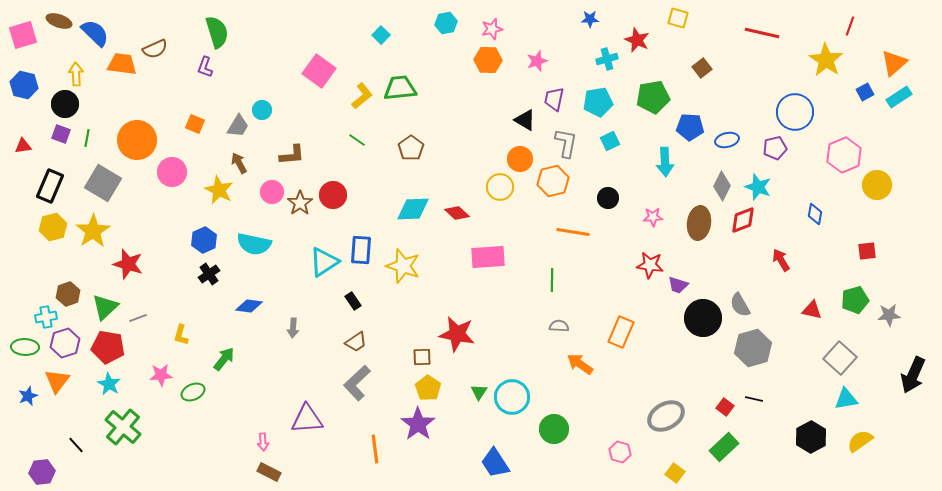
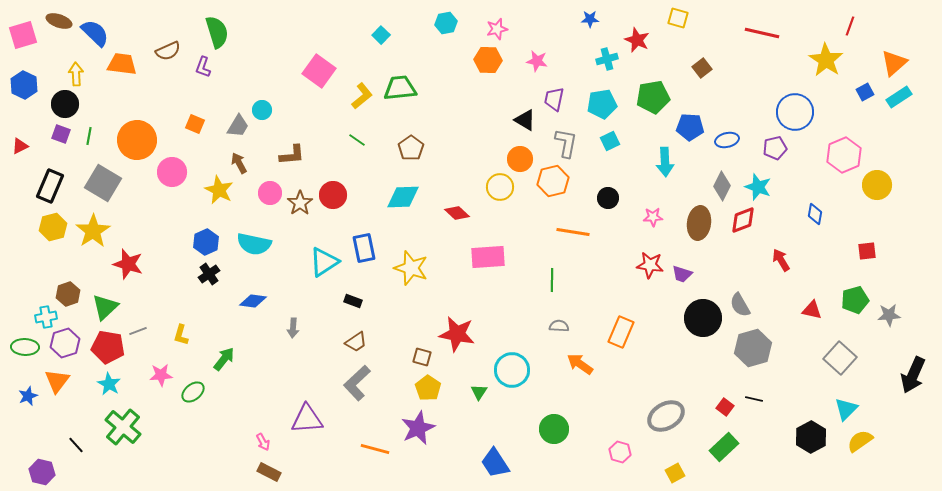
pink star at (492, 29): moved 5 px right
brown semicircle at (155, 49): moved 13 px right, 2 px down
pink star at (537, 61): rotated 30 degrees clockwise
purple L-shape at (205, 67): moved 2 px left
blue hexagon at (24, 85): rotated 12 degrees clockwise
cyan pentagon at (598, 102): moved 4 px right, 2 px down
green line at (87, 138): moved 2 px right, 2 px up
red triangle at (23, 146): moved 3 px left; rotated 18 degrees counterclockwise
pink circle at (272, 192): moved 2 px left, 1 px down
cyan diamond at (413, 209): moved 10 px left, 12 px up
blue hexagon at (204, 240): moved 2 px right, 2 px down
blue rectangle at (361, 250): moved 3 px right, 2 px up; rotated 16 degrees counterclockwise
yellow star at (403, 266): moved 8 px right, 2 px down
purple trapezoid at (678, 285): moved 4 px right, 11 px up
black rectangle at (353, 301): rotated 36 degrees counterclockwise
blue diamond at (249, 306): moved 4 px right, 5 px up
gray line at (138, 318): moved 13 px down
brown square at (422, 357): rotated 18 degrees clockwise
green ellipse at (193, 392): rotated 15 degrees counterclockwise
cyan circle at (512, 397): moved 27 px up
cyan triangle at (846, 399): moved 10 px down; rotated 35 degrees counterclockwise
purple star at (418, 424): moved 4 px down; rotated 12 degrees clockwise
pink arrow at (263, 442): rotated 24 degrees counterclockwise
orange line at (375, 449): rotated 68 degrees counterclockwise
purple hexagon at (42, 472): rotated 20 degrees clockwise
yellow square at (675, 473): rotated 24 degrees clockwise
